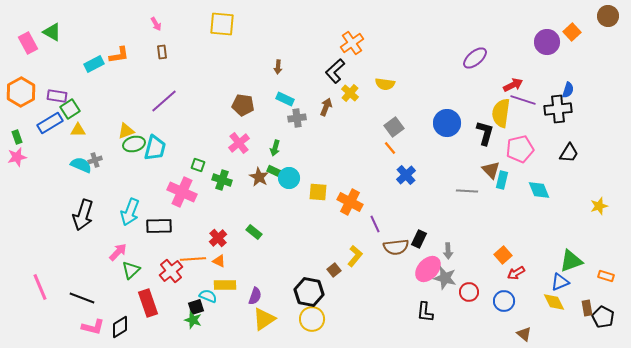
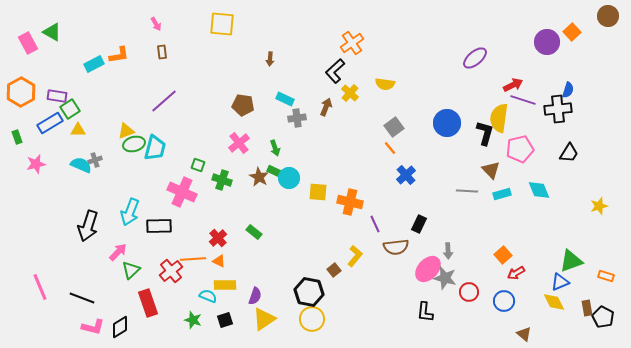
brown arrow at (278, 67): moved 8 px left, 8 px up
yellow semicircle at (501, 113): moved 2 px left, 5 px down
green arrow at (275, 148): rotated 35 degrees counterclockwise
pink star at (17, 157): moved 19 px right, 7 px down
cyan rectangle at (502, 180): moved 14 px down; rotated 60 degrees clockwise
orange cross at (350, 202): rotated 15 degrees counterclockwise
black arrow at (83, 215): moved 5 px right, 11 px down
black rectangle at (419, 239): moved 15 px up
black square at (196, 307): moved 29 px right, 13 px down
